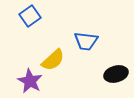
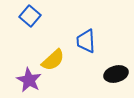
blue square: rotated 15 degrees counterclockwise
blue trapezoid: rotated 80 degrees clockwise
purple star: moved 1 px left, 1 px up
